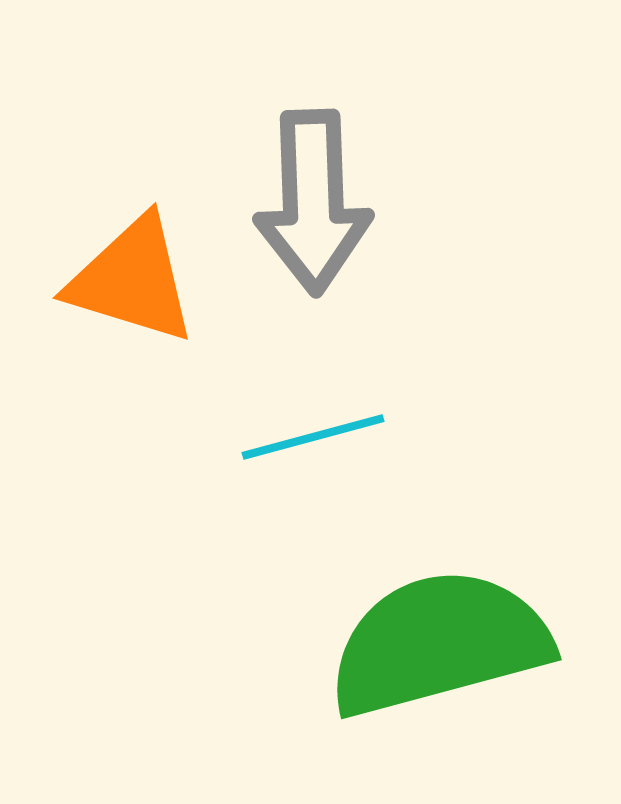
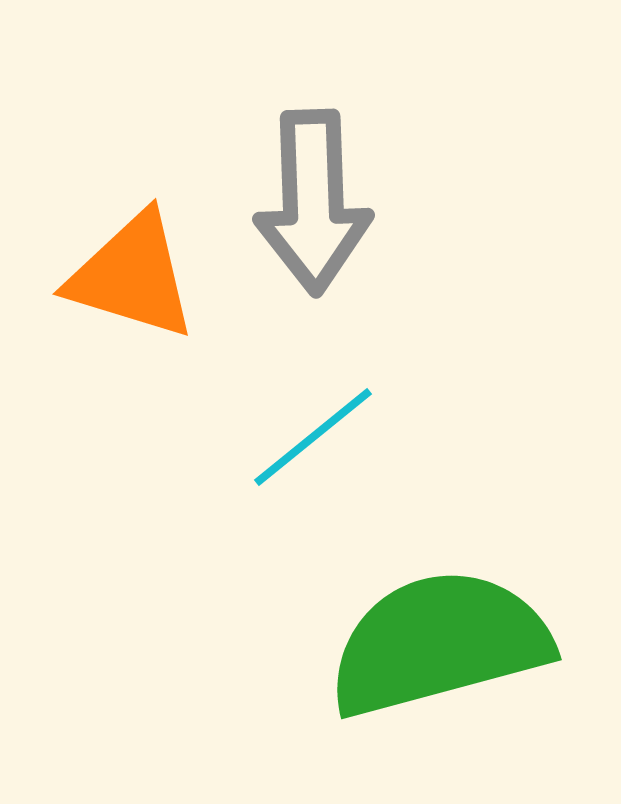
orange triangle: moved 4 px up
cyan line: rotated 24 degrees counterclockwise
